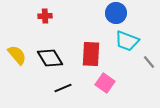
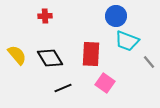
blue circle: moved 3 px down
